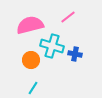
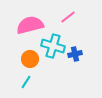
cyan cross: moved 1 px right
blue cross: rotated 24 degrees counterclockwise
orange circle: moved 1 px left, 1 px up
cyan line: moved 7 px left, 6 px up
